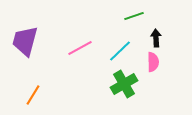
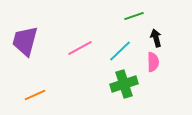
black arrow: rotated 12 degrees counterclockwise
green cross: rotated 12 degrees clockwise
orange line: moved 2 px right; rotated 35 degrees clockwise
